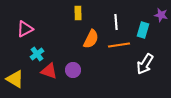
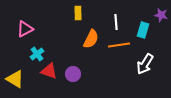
purple circle: moved 4 px down
